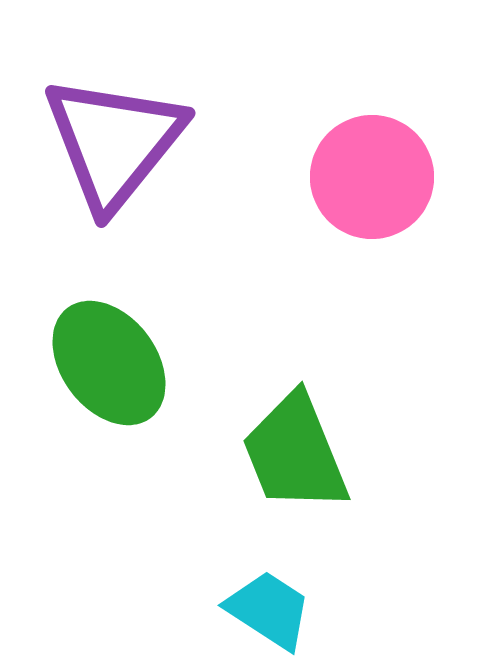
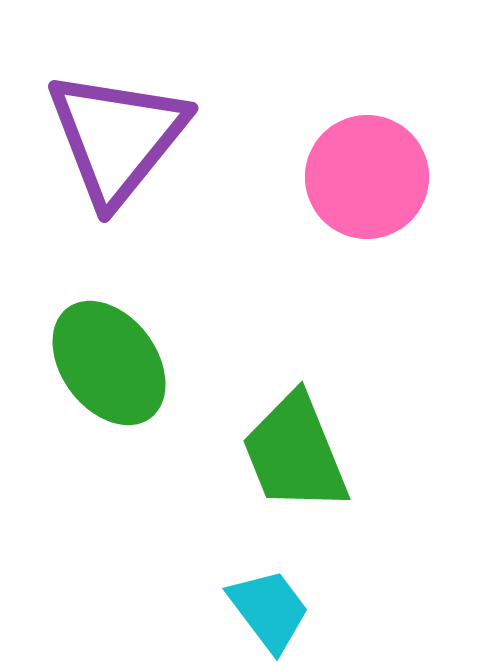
purple triangle: moved 3 px right, 5 px up
pink circle: moved 5 px left
cyan trapezoid: rotated 20 degrees clockwise
